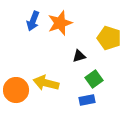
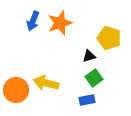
black triangle: moved 10 px right
green square: moved 1 px up
